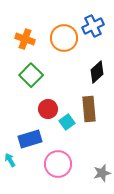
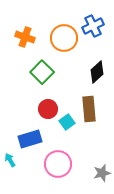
orange cross: moved 2 px up
green square: moved 11 px right, 3 px up
